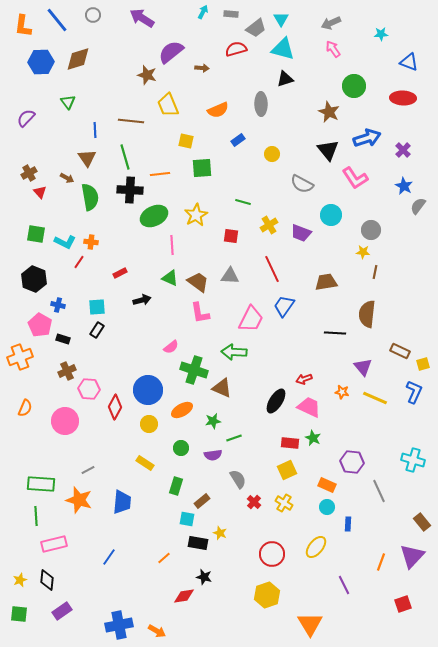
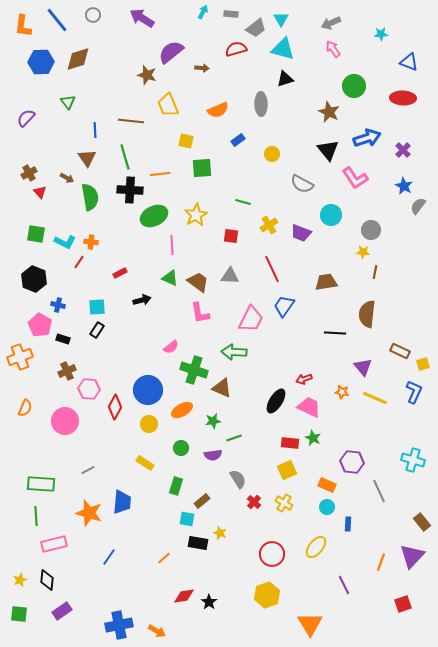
orange star at (79, 500): moved 10 px right, 13 px down
black star at (204, 577): moved 5 px right, 25 px down; rotated 21 degrees clockwise
